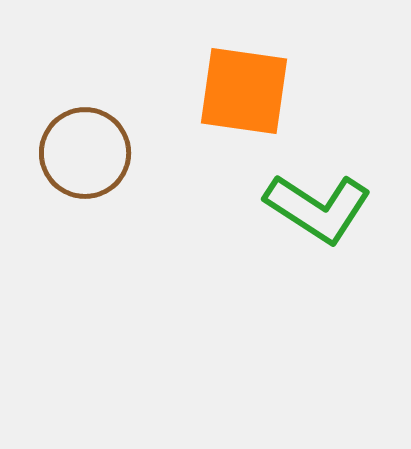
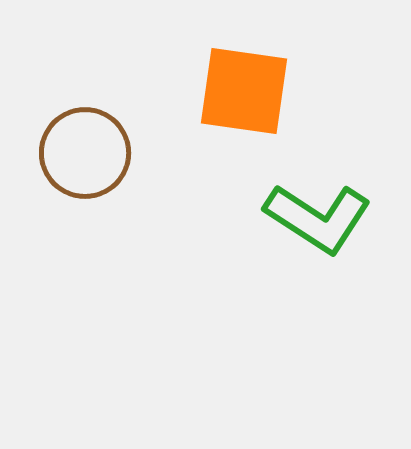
green L-shape: moved 10 px down
